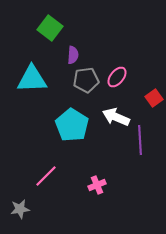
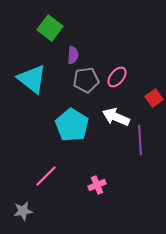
cyan triangle: rotated 40 degrees clockwise
gray star: moved 3 px right, 2 px down
